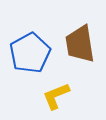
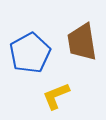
brown trapezoid: moved 2 px right, 2 px up
